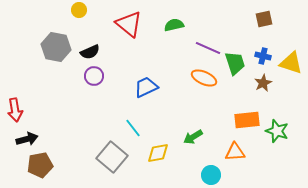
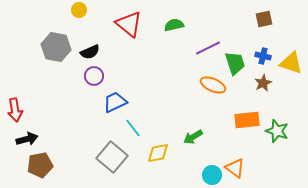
purple line: rotated 50 degrees counterclockwise
orange ellipse: moved 9 px right, 7 px down
blue trapezoid: moved 31 px left, 15 px down
orange triangle: moved 16 px down; rotated 40 degrees clockwise
cyan circle: moved 1 px right
